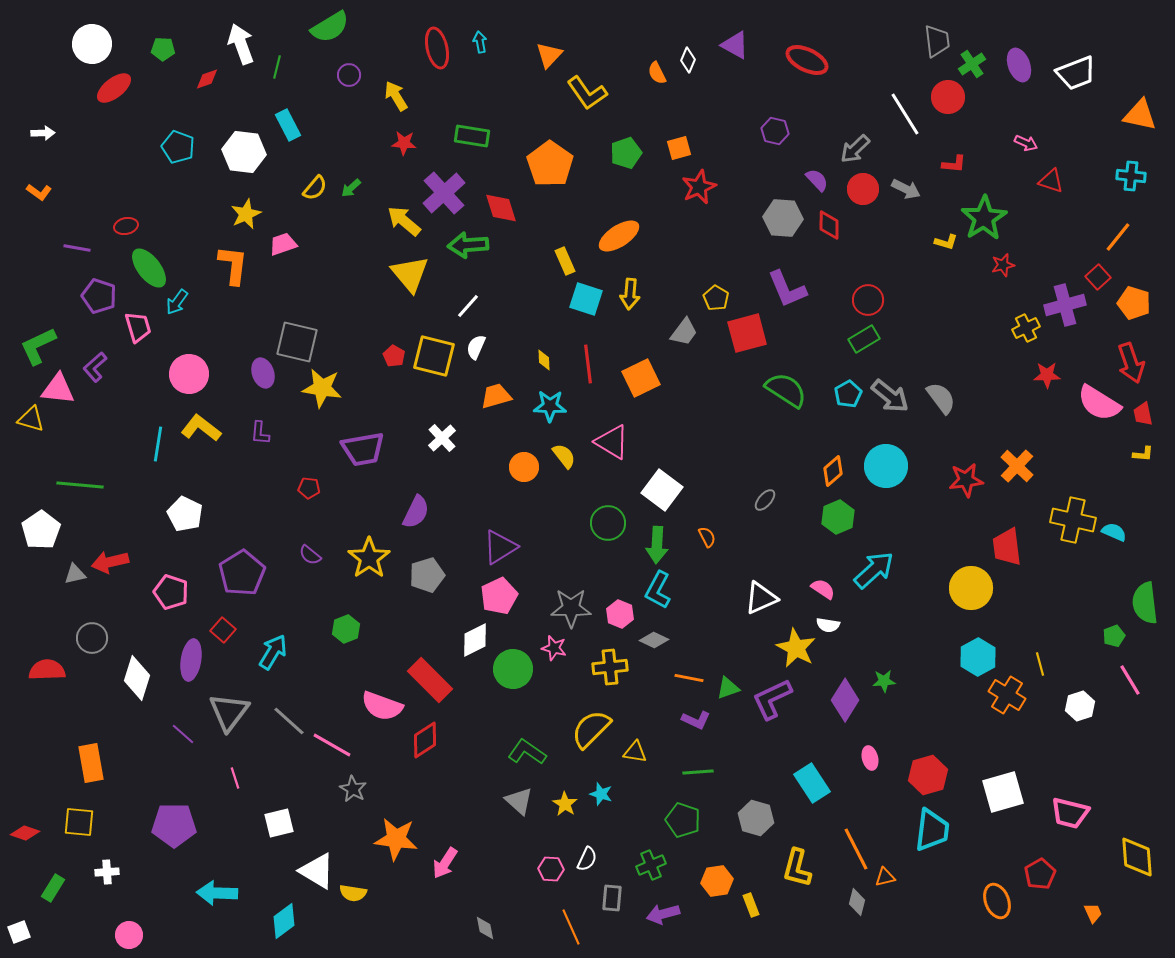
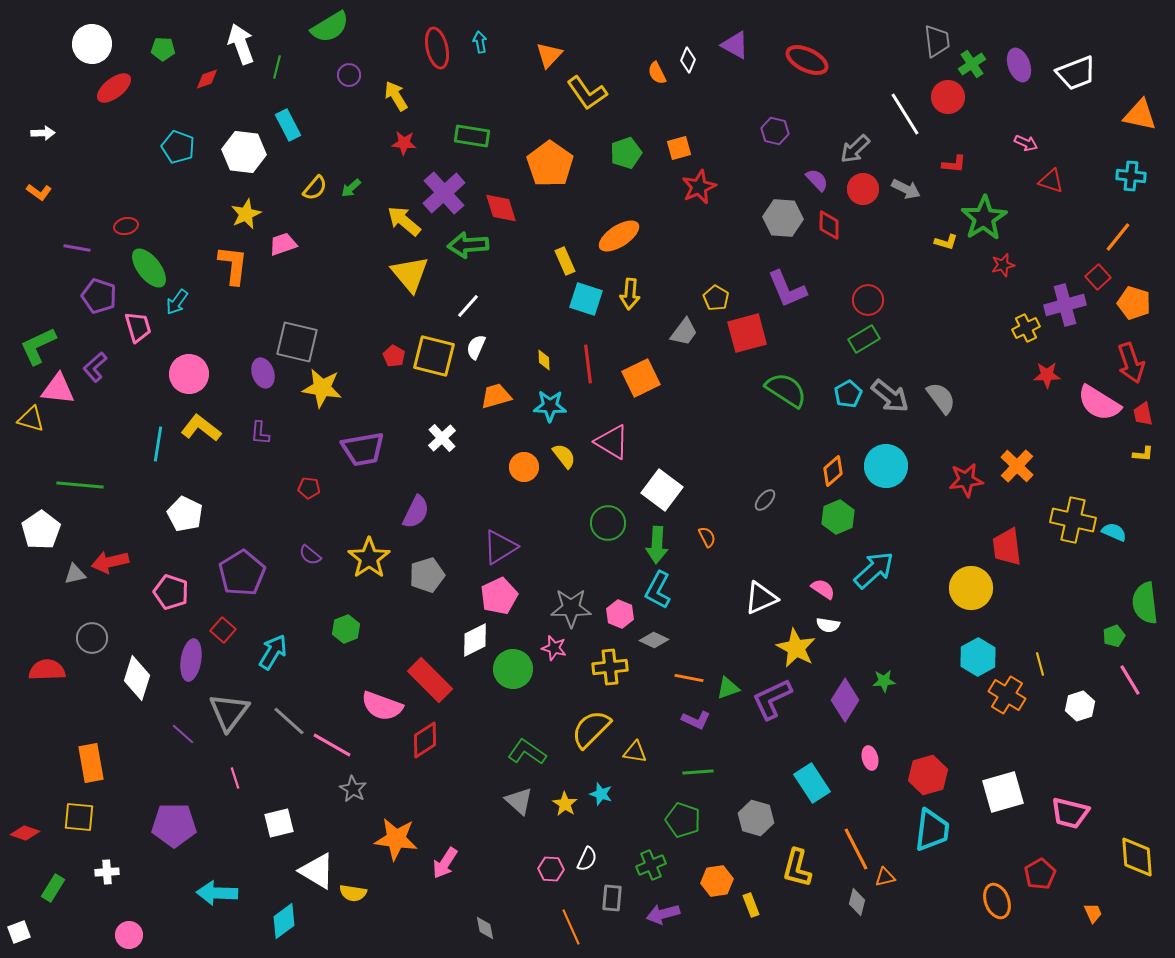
yellow square at (79, 822): moved 5 px up
